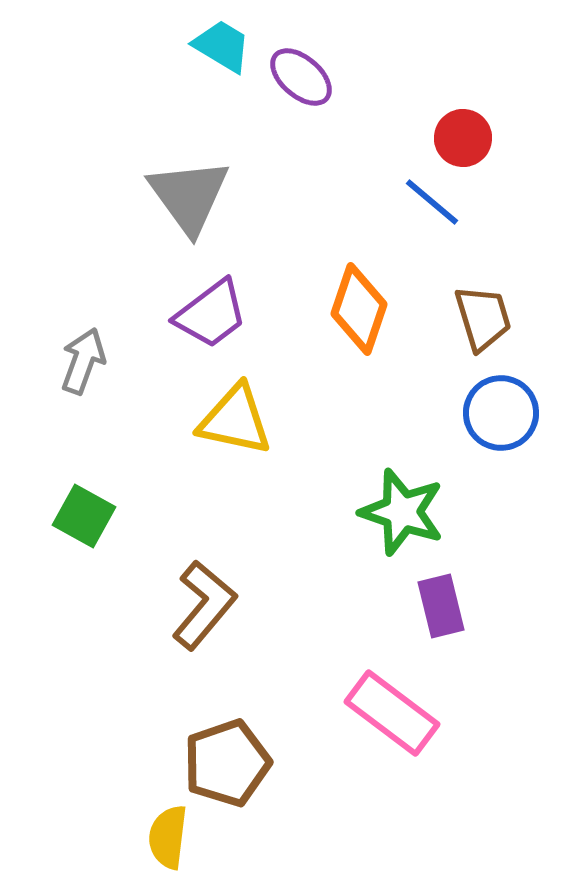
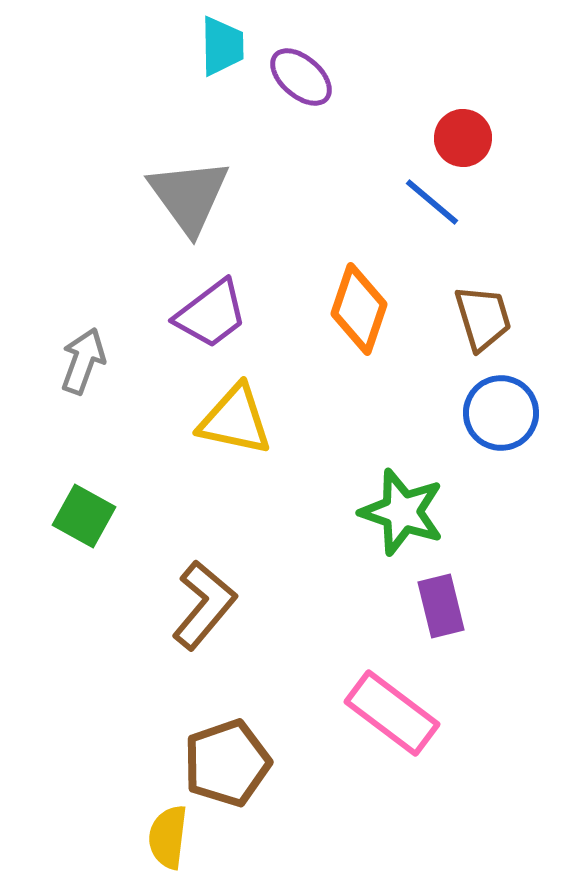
cyan trapezoid: rotated 58 degrees clockwise
